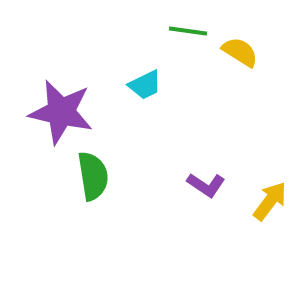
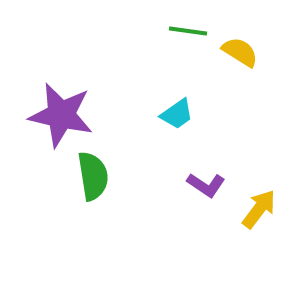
cyan trapezoid: moved 32 px right, 29 px down; rotated 9 degrees counterclockwise
purple star: moved 3 px down
yellow arrow: moved 11 px left, 8 px down
